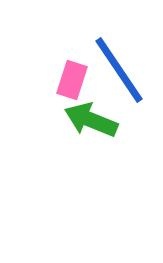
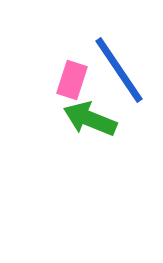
green arrow: moved 1 px left, 1 px up
